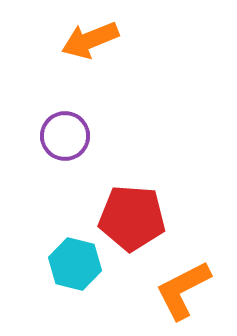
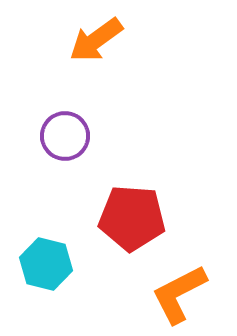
orange arrow: moved 6 px right; rotated 14 degrees counterclockwise
cyan hexagon: moved 29 px left
orange L-shape: moved 4 px left, 4 px down
